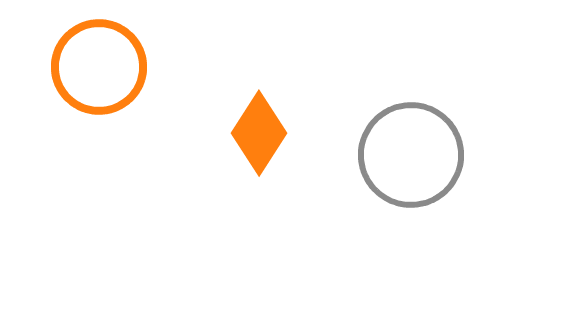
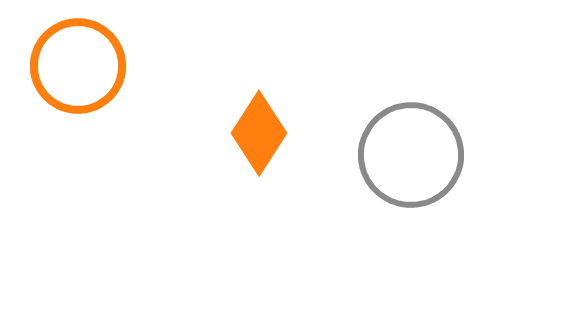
orange circle: moved 21 px left, 1 px up
